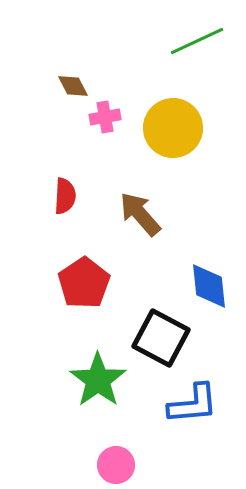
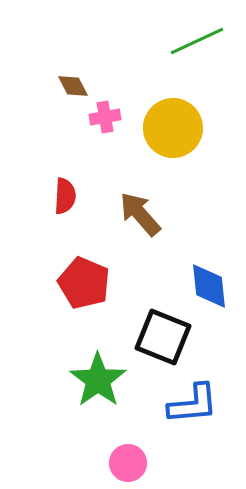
red pentagon: rotated 15 degrees counterclockwise
black square: moved 2 px right, 1 px up; rotated 6 degrees counterclockwise
pink circle: moved 12 px right, 2 px up
